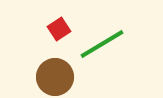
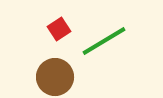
green line: moved 2 px right, 3 px up
